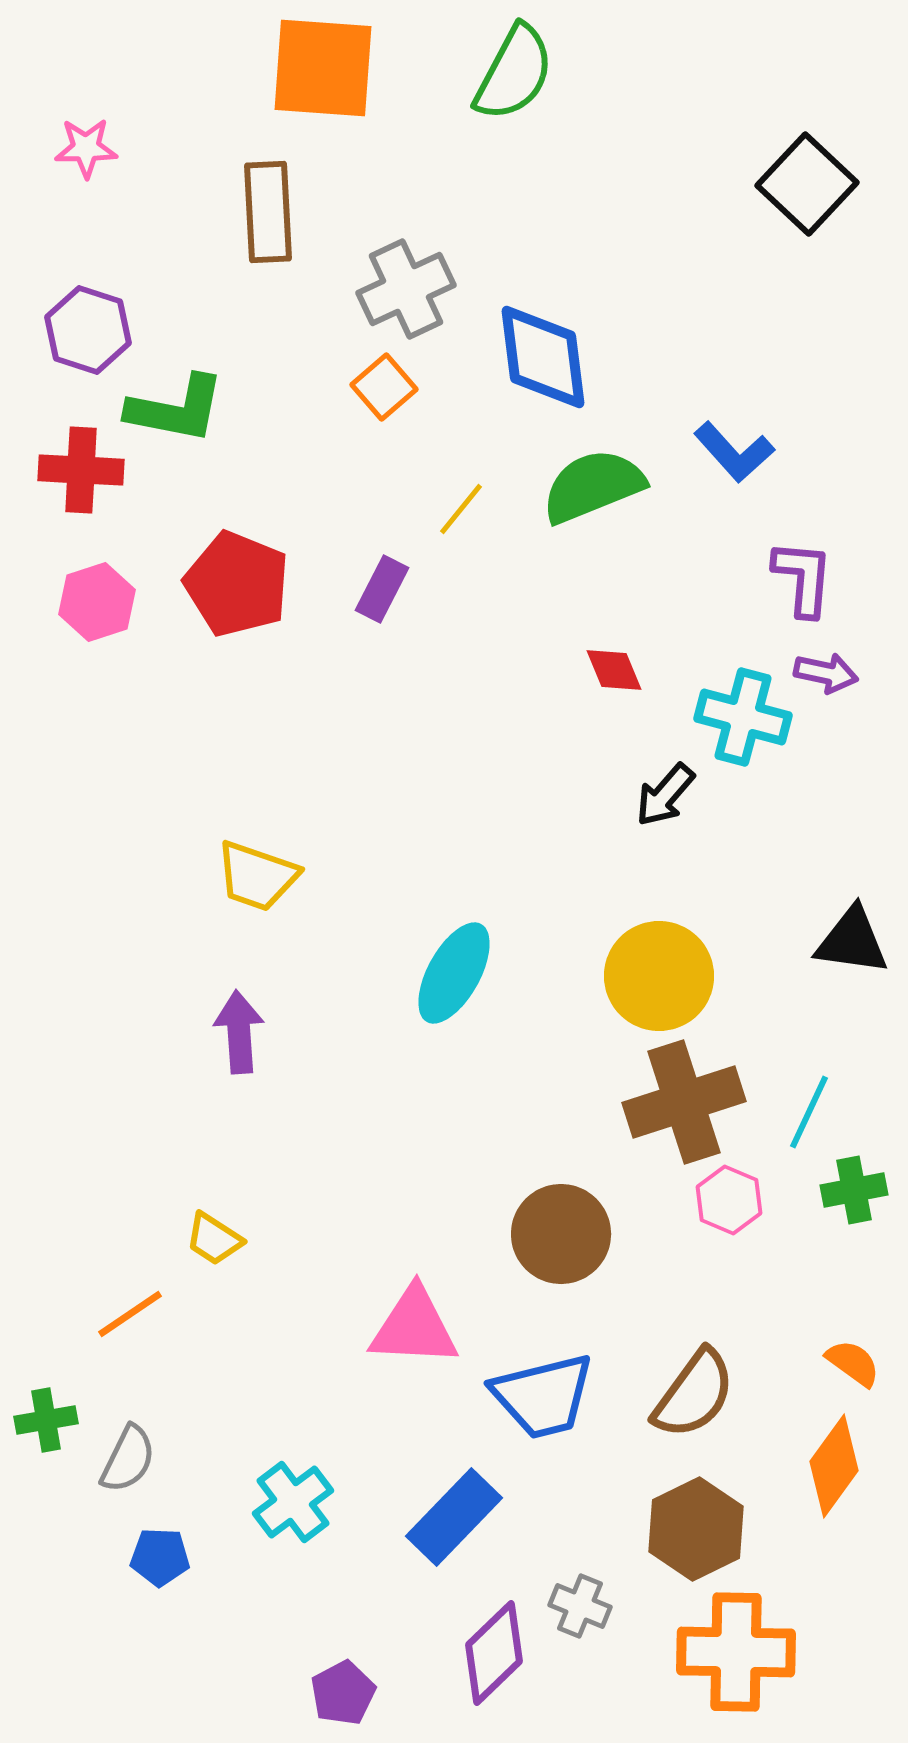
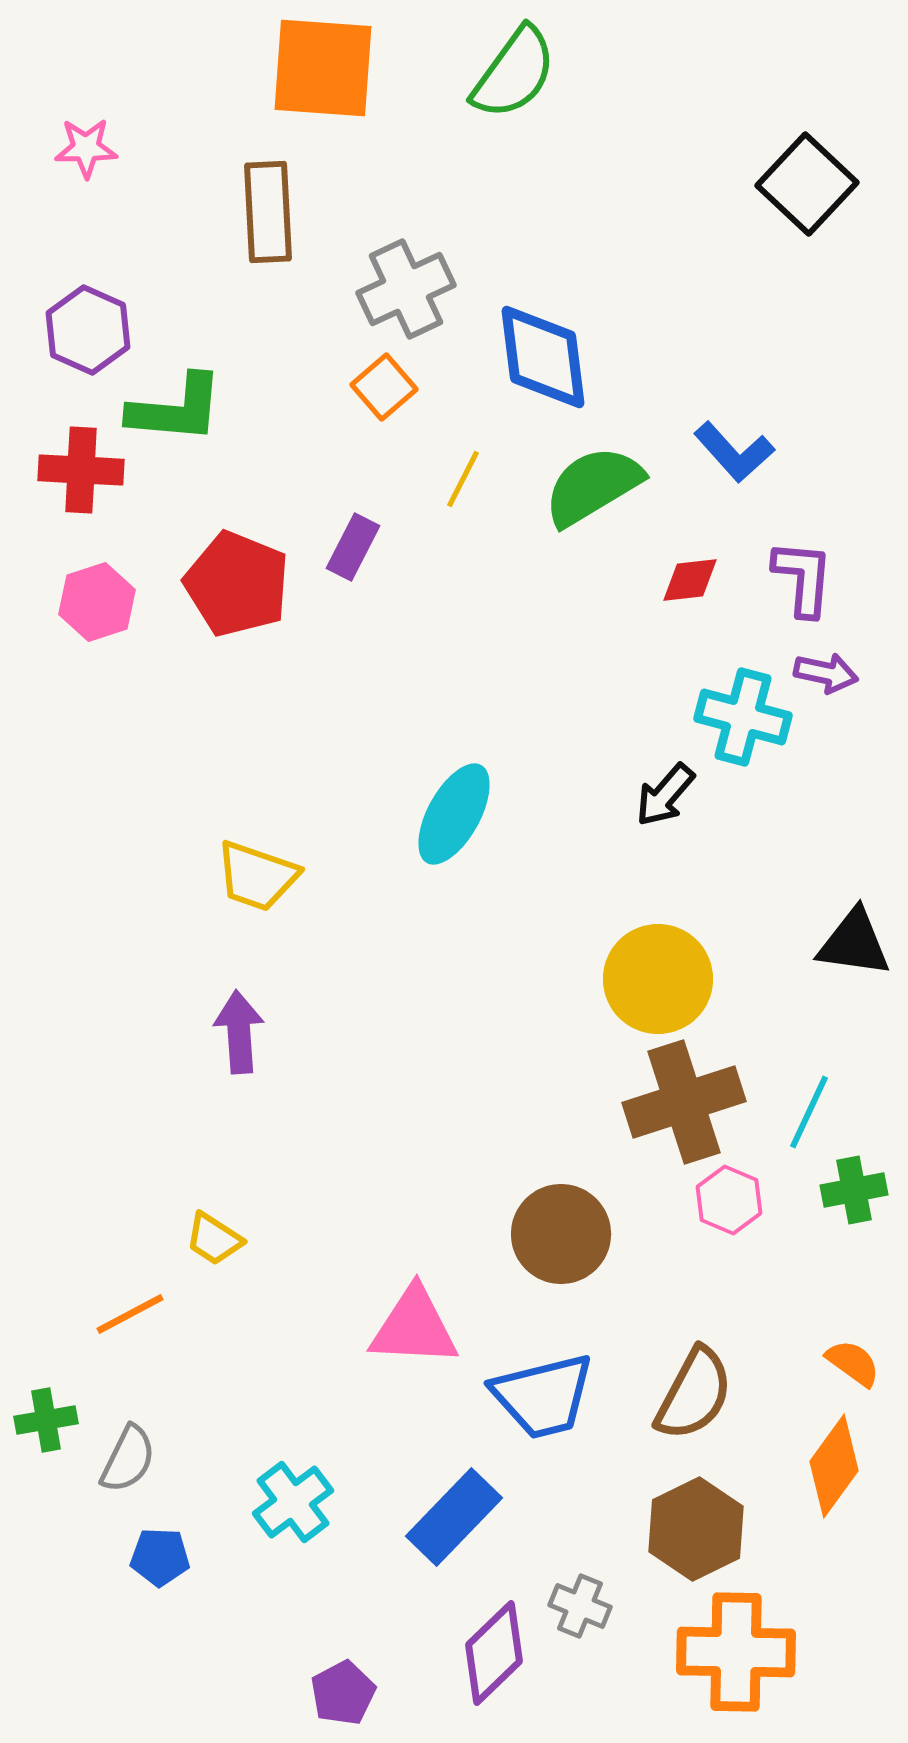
green semicircle at (514, 73): rotated 8 degrees clockwise
purple hexagon at (88, 330): rotated 6 degrees clockwise
green L-shape at (176, 409): rotated 6 degrees counterclockwise
green semicircle at (593, 486): rotated 9 degrees counterclockwise
yellow line at (461, 509): moved 2 px right, 30 px up; rotated 12 degrees counterclockwise
purple rectangle at (382, 589): moved 29 px left, 42 px up
red diamond at (614, 670): moved 76 px right, 90 px up; rotated 74 degrees counterclockwise
black triangle at (852, 941): moved 2 px right, 2 px down
cyan ellipse at (454, 973): moved 159 px up
yellow circle at (659, 976): moved 1 px left, 3 px down
orange line at (130, 1314): rotated 6 degrees clockwise
brown semicircle at (694, 1394): rotated 8 degrees counterclockwise
